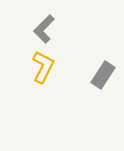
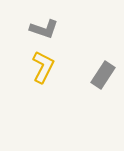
gray L-shape: rotated 116 degrees counterclockwise
